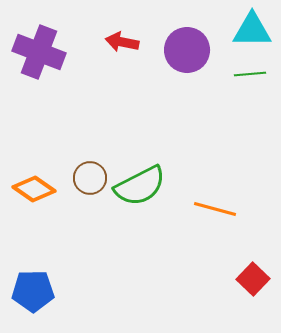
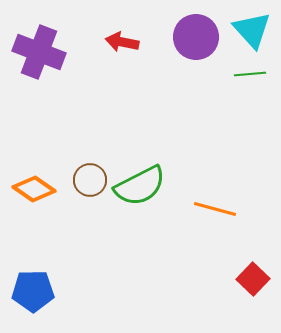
cyan triangle: rotated 48 degrees clockwise
purple circle: moved 9 px right, 13 px up
brown circle: moved 2 px down
